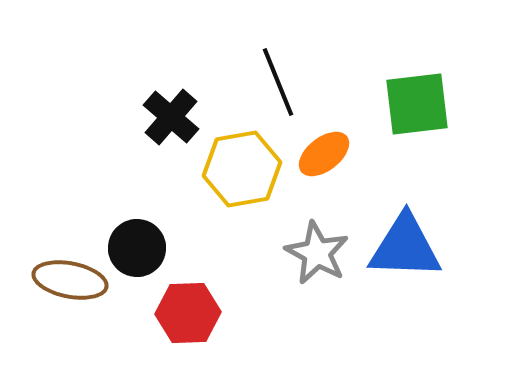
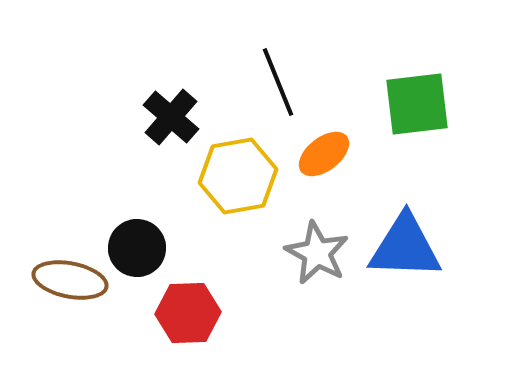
yellow hexagon: moved 4 px left, 7 px down
